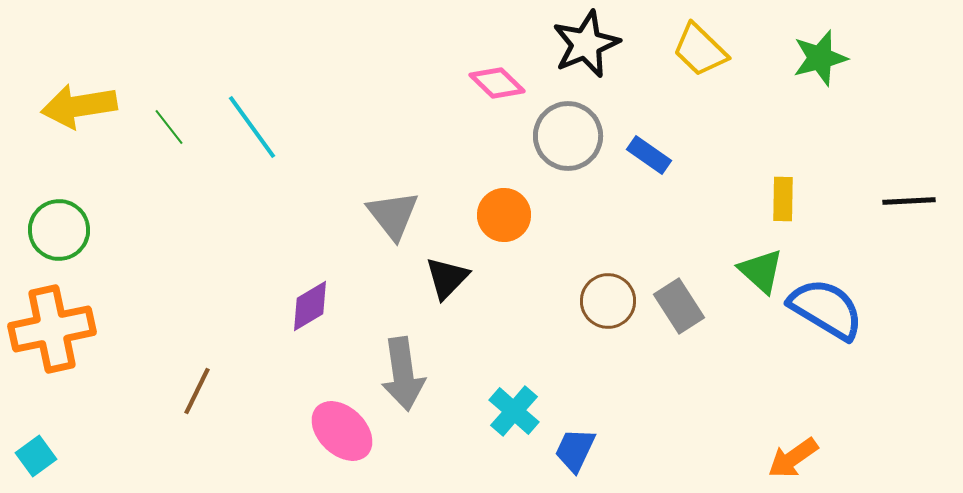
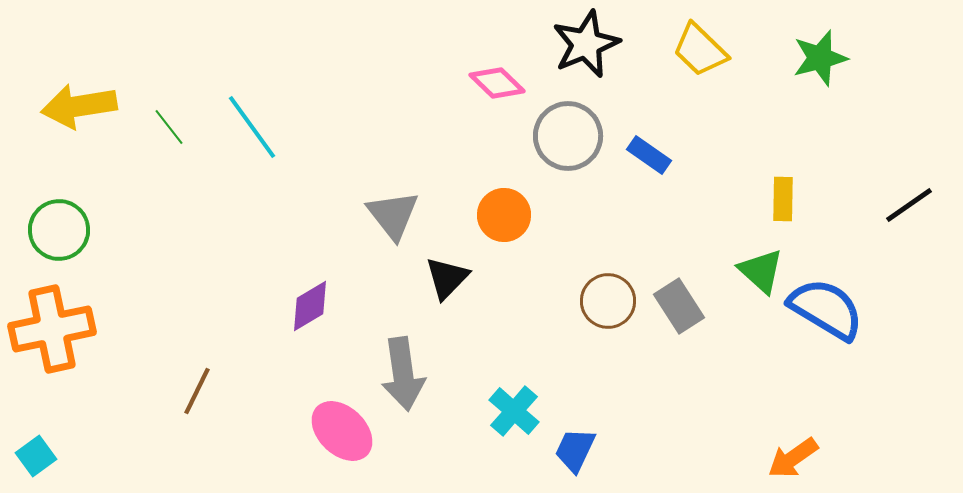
black line: moved 4 px down; rotated 32 degrees counterclockwise
